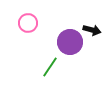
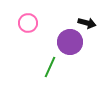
black arrow: moved 5 px left, 7 px up
green line: rotated 10 degrees counterclockwise
